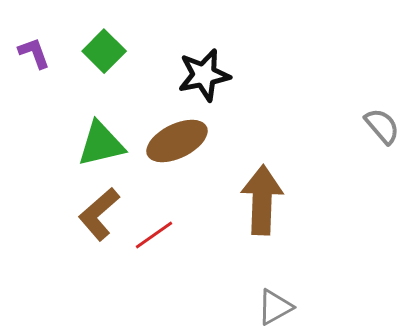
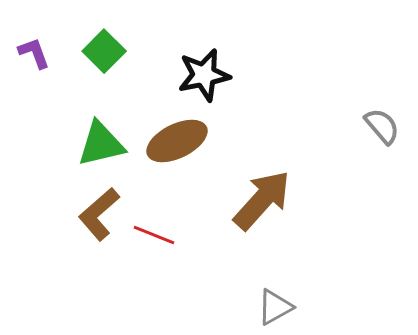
brown arrow: rotated 40 degrees clockwise
red line: rotated 57 degrees clockwise
